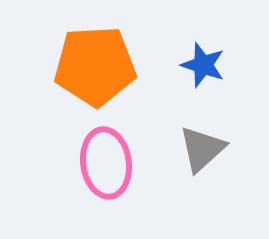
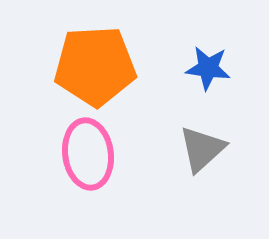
blue star: moved 5 px right, 3 px down; rotated 12 degrees counterclockwise
pink ellipse: moved 18 px left, 9 px up
